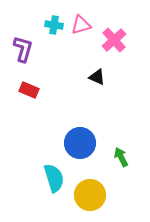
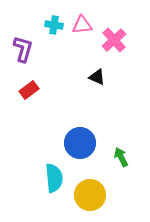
pink triangle: moved 1 px right; rotated 10 degrees clockwise
red rectangle: rotated 60 degrees counterclockwise
cyan semicircle: rotated 12 degrees clockwise
